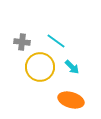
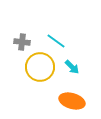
orange ellipse: moved 1 px right, 1 px down
